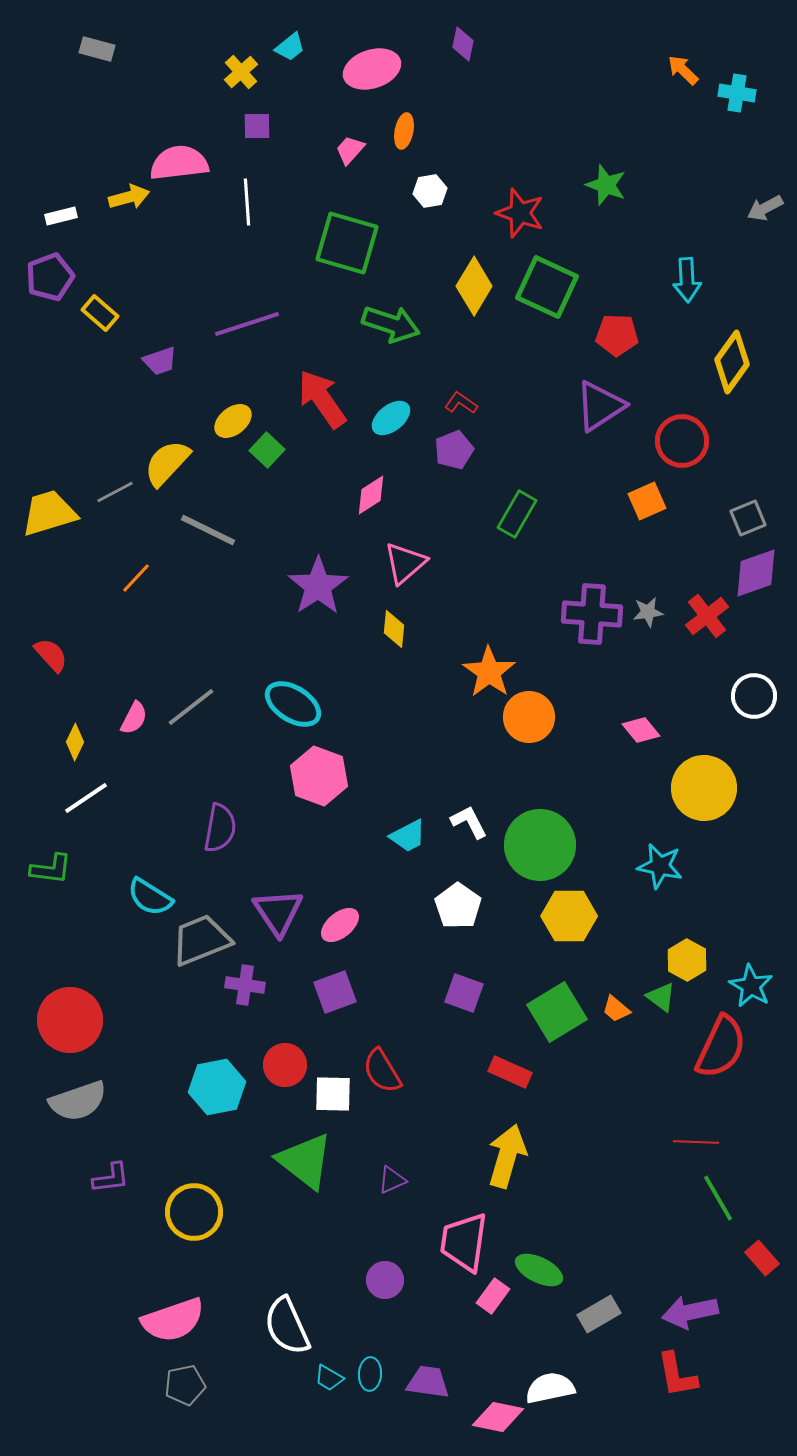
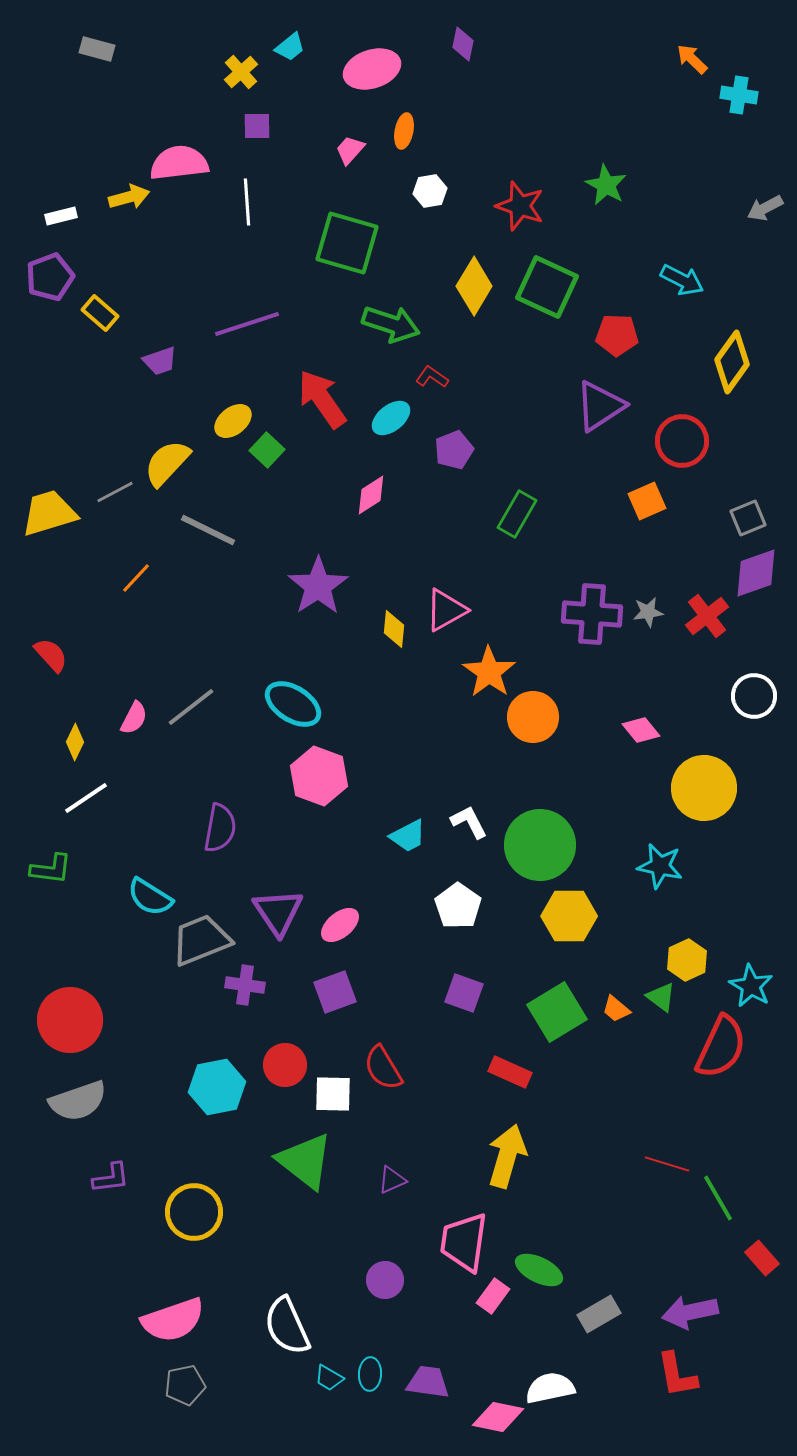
orange arrow at (683, 70): moved 9 px right, 11 px up
cyan cross at (737, 93): moved 2 px right, 2 px down
green star at (606, 185): rotated 9 degrees clockwise
red star at (520, 213): moved 7 px up
cyan arrow at (687, 280): moved 5 px left; rotated 60 degrees counterclockwise
red L-shape at (461, 403): moved 29 px left, 26 px up
pink triangle at (405, 563): moved 41 px right, 47 px down; rotated 12 degrees clockwise
orange circle at (529, 717): moved 4 px right
yellow hexagon at (687, 960): rotated 6 degrees clockwise
red semicircle at (382, 1071): moved 1 px right, 3 px up
red line at (696, 1142): moved 29 px left, 22 px down; rotated 15 degrees clockwise
